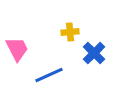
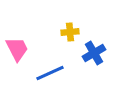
blue cross: rotated 15 degrees clockwise
blue line: moved 1 px right, 2 px up
